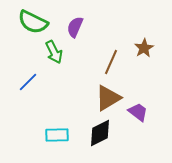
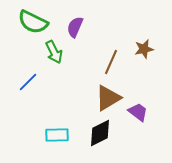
brown star: moved 1 px down; rotated 18 degrees clockwise
